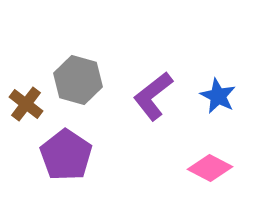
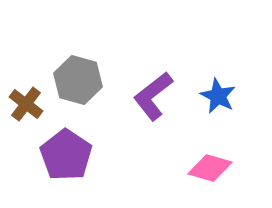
pink diamond: rotated 12 degrees counterclockwise
